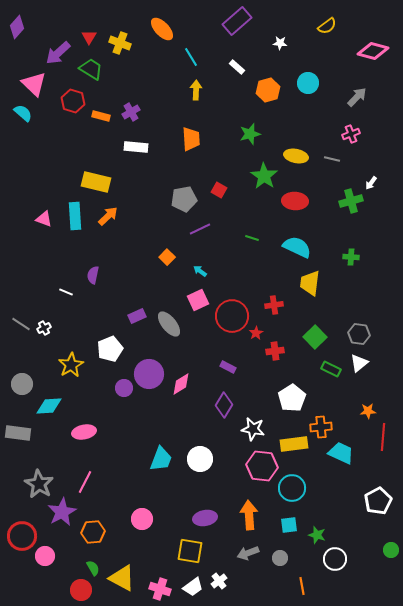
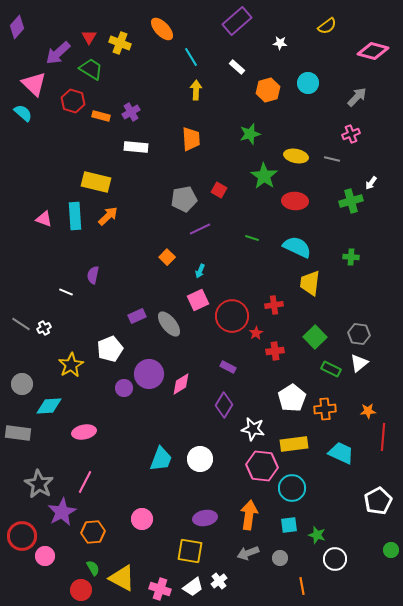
cyan arrow at (200, 271): rotated 104 degrees counterclockwise
orange cross at (321, 427): moved 4 px right, 18 px up
orange arrow at (249, 515): rotated 12 degrees clockwise
